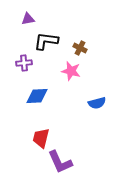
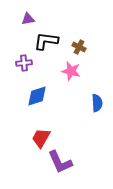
brown cross: moved 1 px left, 1 px up
blue diamond: rotated 15 degrees counterclockwise
blue semicircle: rotated 78 degrees counterclockwise
red trapezoid: rotated 15 degrees clockwise
